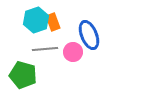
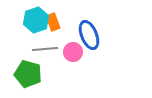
green pentagon: moved 5 px right, 1 px up
